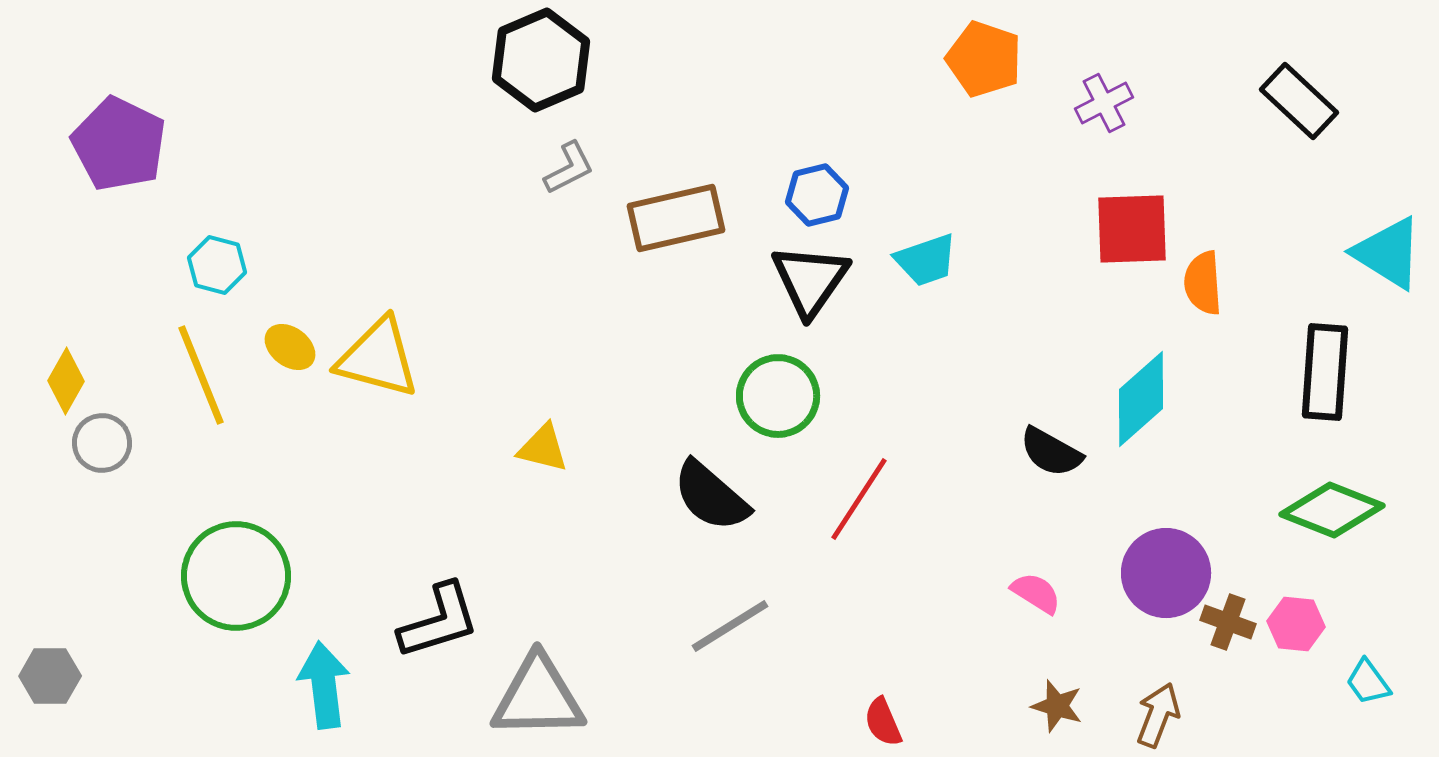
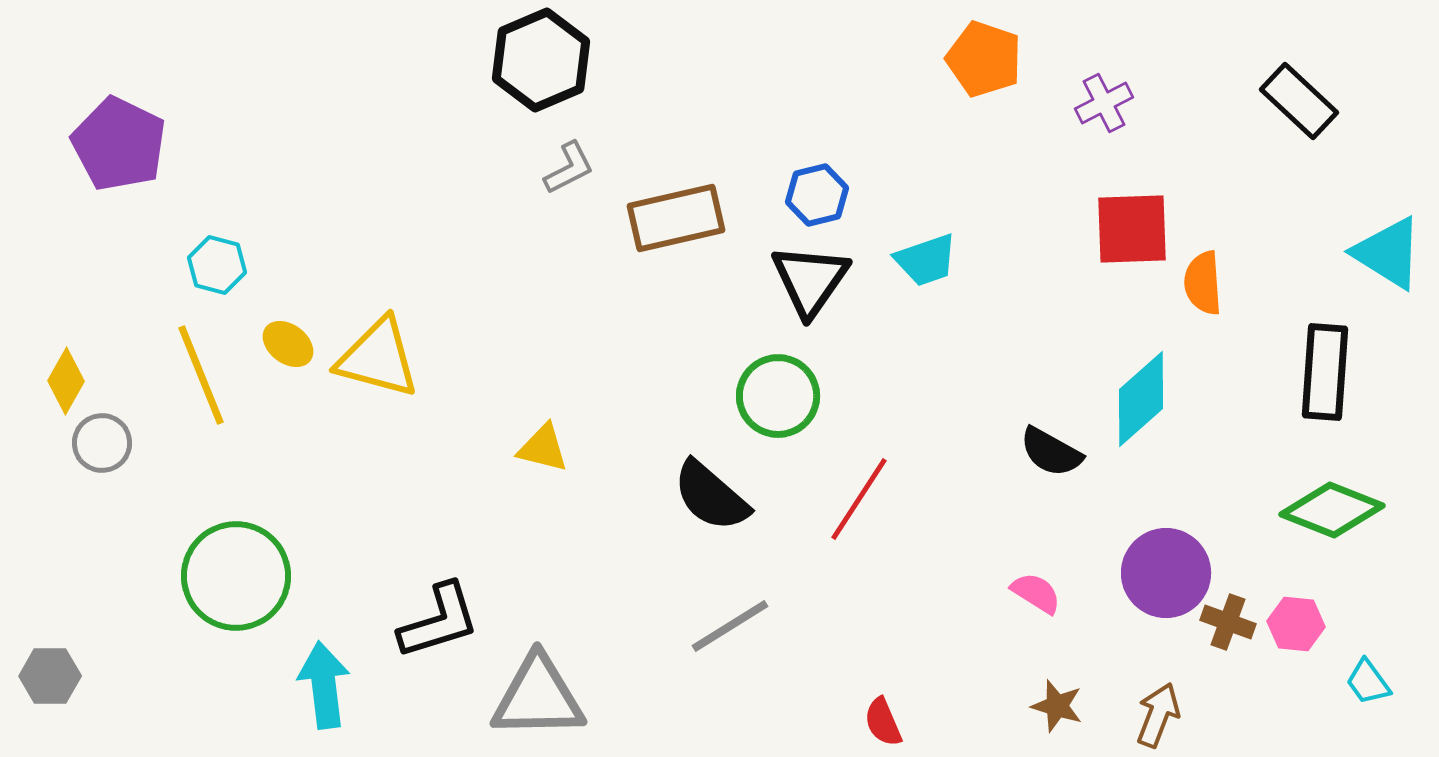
yellow ellipse at (290, 347): moved 2 px left, 3 px up
